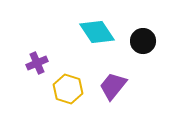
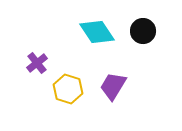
black circle: moved 10 px up
purple cross: rotated 15 degrees counterclockwise
purple trapezoid: rotated 8 degrees counterclockwise
